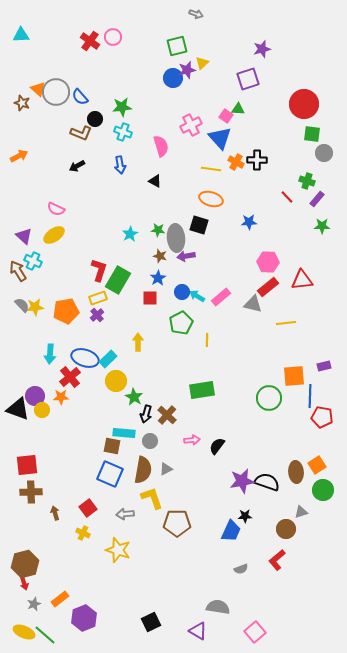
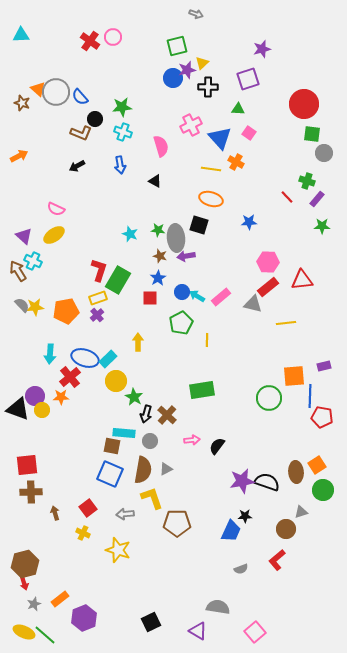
pink square at (226, 116): moved 23 px right, 17 px down
black cross at (257, 160): moved 49 px left, 73 px up
cyan star at (130, 234): rotated 21 degrees counterclockwise
